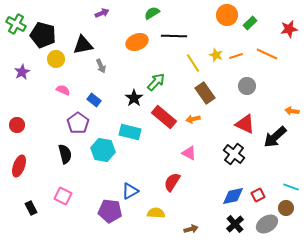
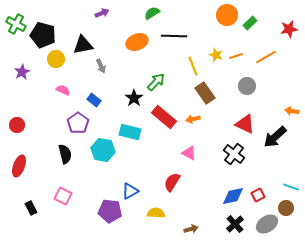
orange line at (267, 54): moved 1 px left, 3 px down; rotated 55 degrees counterclockwise
yellow line at (193, 63): moved 3 px down; rotated 12 degrees clockwise
